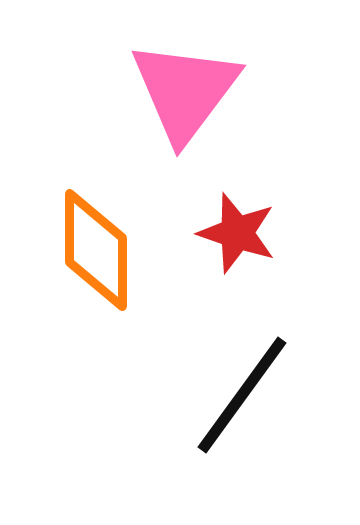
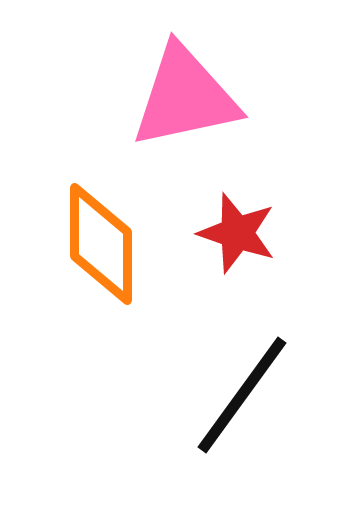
pink triangle: moved 6 px down; rotated 41 degrees clockwise
orange diamond: moved 5 px right, 6 px up
